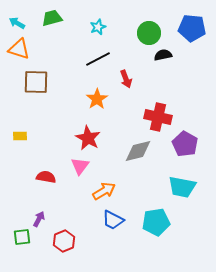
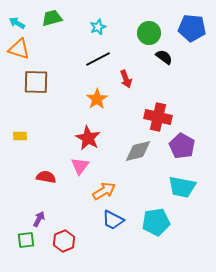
black semicircle: moved 1 px right, 2 px down; rotated 48 degrees clockwise
purple pentagon: moved 3 px left, 2 px down
green square: moved 4 px right, 3 px down
